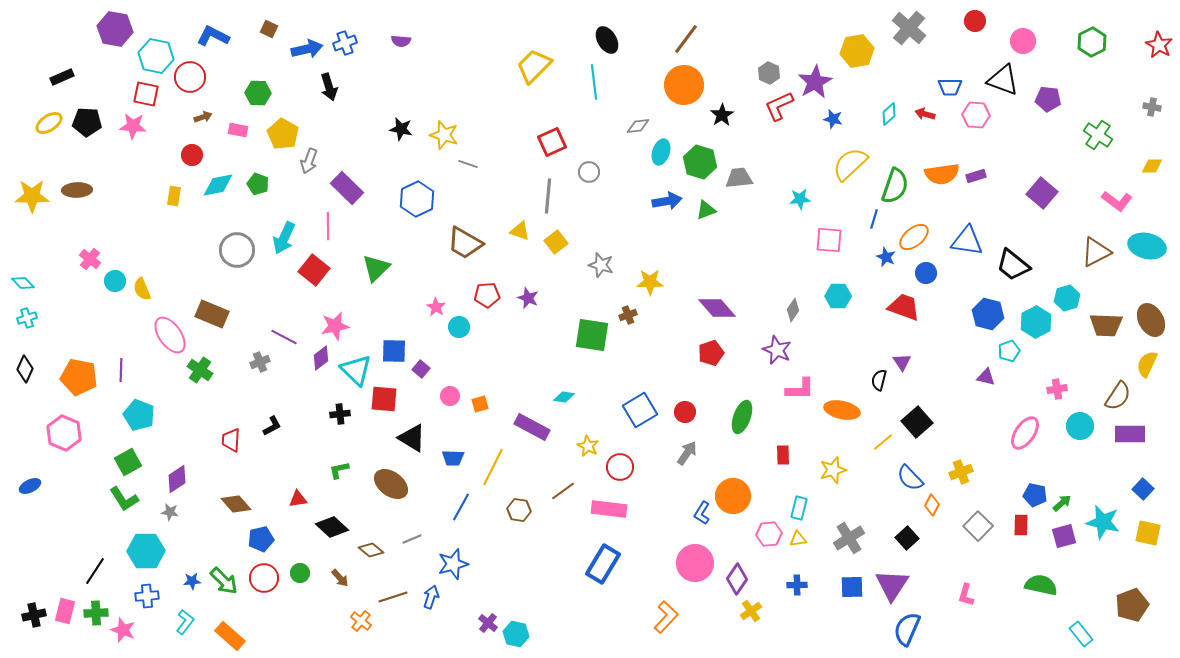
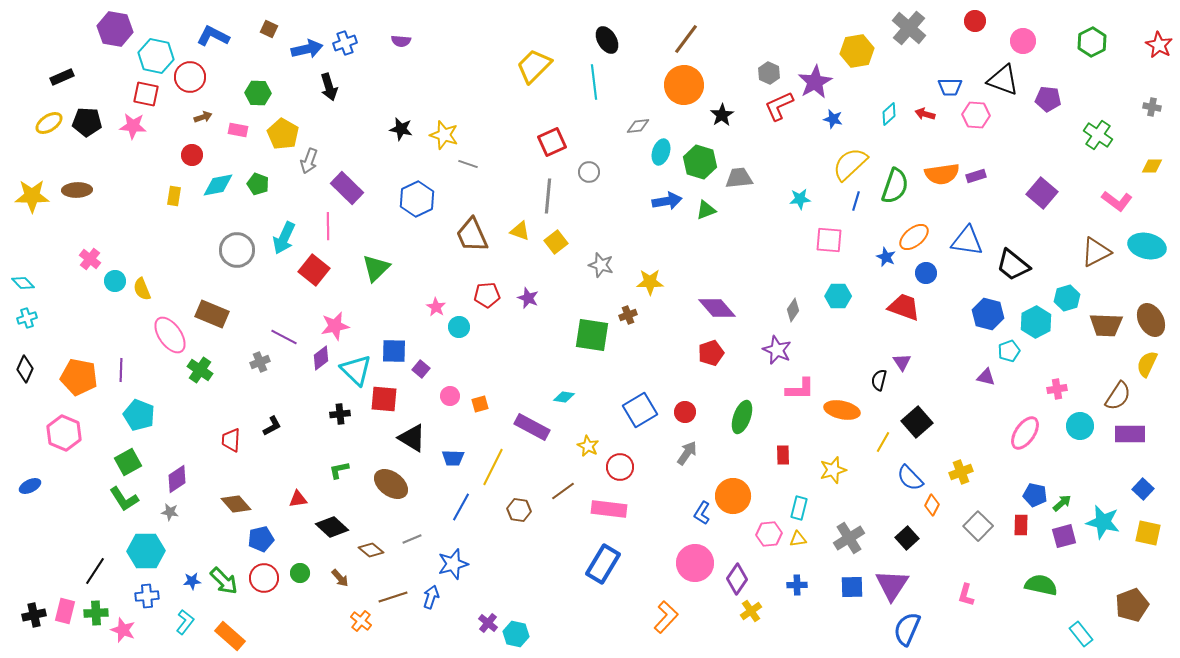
blue line at (874, 219): moved 18 px left, 18 px up
brown trapezoid at (465, 243): moved 7 px right, 8 px up; rotated 36 degrees clockwise
yellow line at (883, 442): rotated 20 degrees counterclockwise
